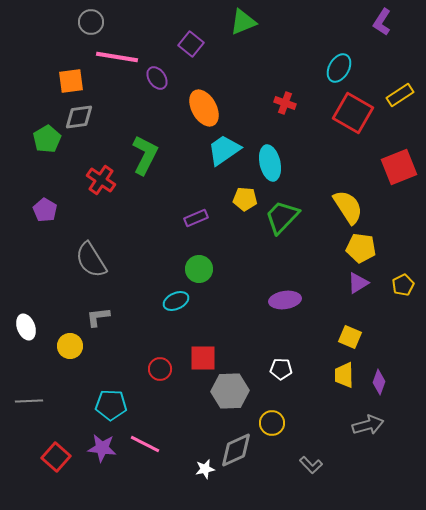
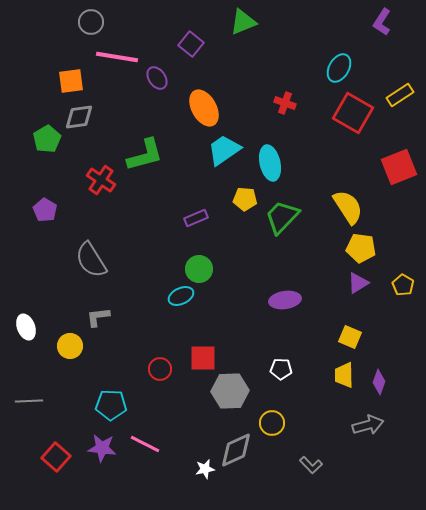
green L-shape at (145, 155): rotated 48 degrees clockwise
yellow pentagon at (403, 285): rotated 15 degrees counterclockwise
cyan ellipse at (176, 301): moved 5 px right, 5 px up
